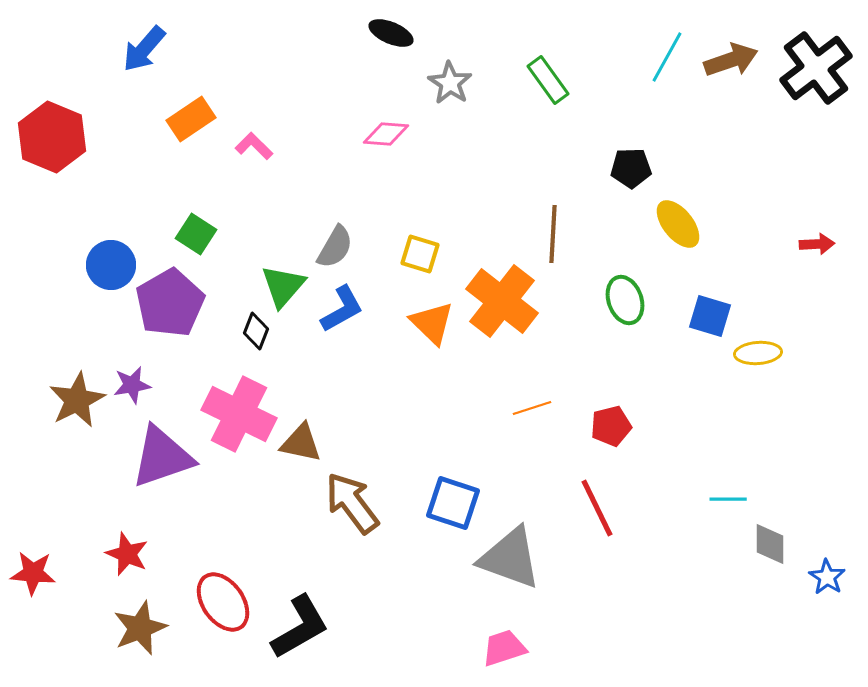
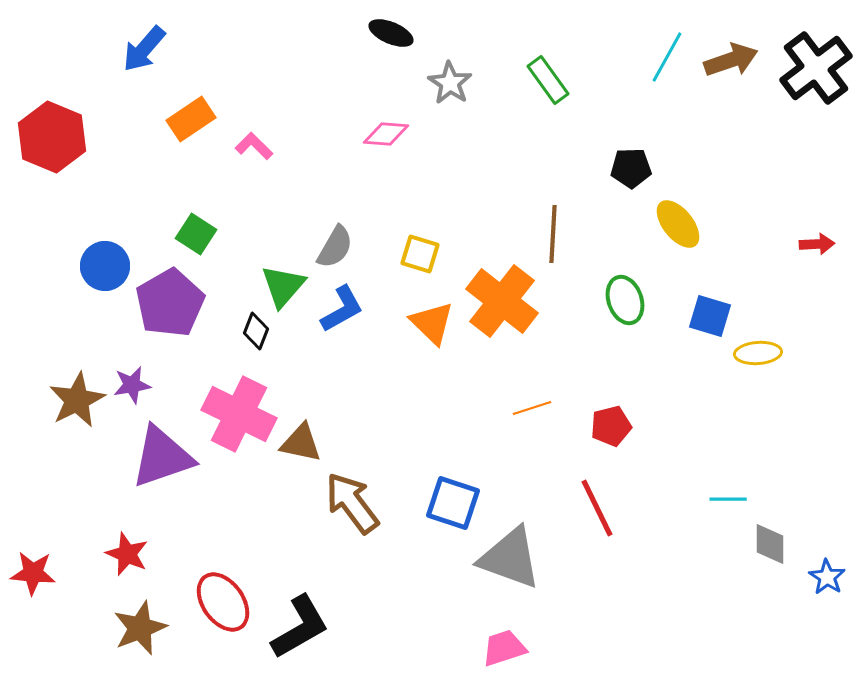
blue circle at (111, 265): moved 6 px left, 1 px down
